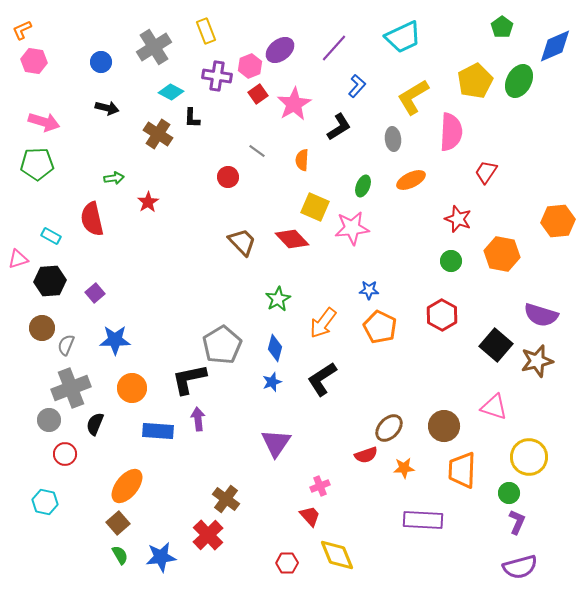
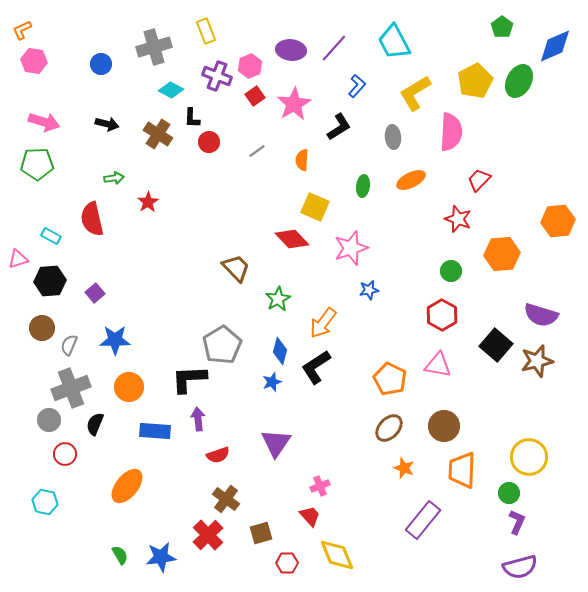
cyan trapezoid at (403, 37): moved 9 px left, 5 px down; rotated 87 degrees clockwise
gray cross at (154, 47): rotated 16 degrees clockwise
purple ellipse at (280, 50): moved 11 px right; rotated 44 degrees clockwise
blue circle at (101, 62): moved 2 px down
purple cross at (217, 76): rotated 12 degrees clockwise
cyan diamond at (171, 92): moved 2 px up
red square at (258, 94): moved 3 px left, 2 px down
yellow L-shape at (413, 97): moved 2 px right, 4 px up
black arrow at (107, 108): moved 16 px down
gray ellipse at (393, 139): moved 2 px up
gray line at (257, 151): rotated 72 degrees counterclockwise
red trapezoid at (486, 172): moved 7 px left, 8 px down; rotated 10 degrees clockwise
red circle at (228, 177): moved 19 px left, 35 px up
green ellipse at (363, 186): rotated 15 degrees counterclockwise
pink star at (352, 228): moved 1 px left, 20 px down; rotated 12 degrees counterclockwise
brown trapezoid at (242, 242): moved 6 px left, 26 px down
orange hexagon at (502, 254): rotated 16 degrees counterclockwise
green circle at (451, 261): moved 10 px down
blue star at (369, 290): rotated 12 degrees counterclockwise
orange pentagon at (380, 327): moved 10 px right, 52 px down
gray semicircle at (66, 345): moved 3 px right
blue diamond at (275, 348): moved 5 px right, 3 px down
black L-shape at (189, 379): rotated 9 degrees clockwise
black L-shape at (322, 379): moved 6 px left, 12 px up
orange circle at (132, 388): moved 3 px left, 1 px up
pink triangle at (494, 407): moved 56 px left, 42 px up; rotated 8 degrees counterclockwise
blue rectangle at (158, 431): moved 3 px left
red semicircle at (366, 455): moved 148 px left
orange star at (404, 468): rotated 25 degrees clockwise
purple rectangle at (423, 520): rotated 54 degrees counterclockwise
brown square at (118, 523): moved 143 px right, 10 px down; rotated 25 degrees clockwise
